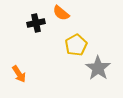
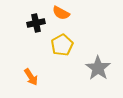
orange semicircle: rotated 12 degrees counterclockwise
yellow pentagon: moved 14 px left
orange arrow: moved 12 px right, 3 px down
